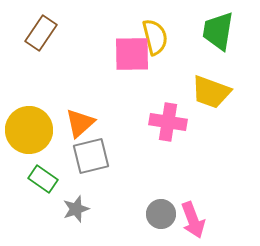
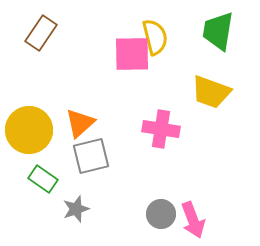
pink cross: moved 7 px left, 7 px down
